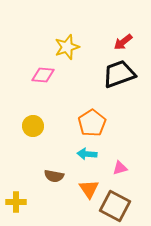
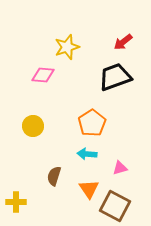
black trapezoid: moved 4 px left, 3 px down
brown semicircle: rotated 96 degrees clockwise
